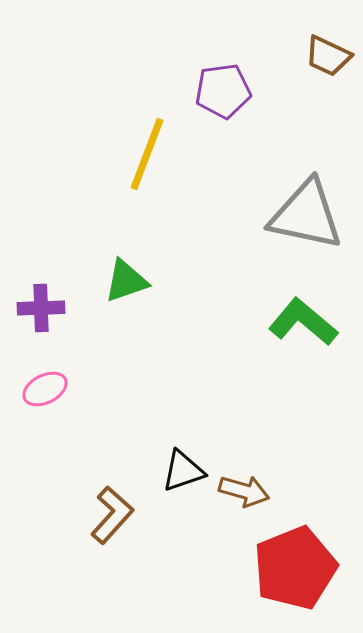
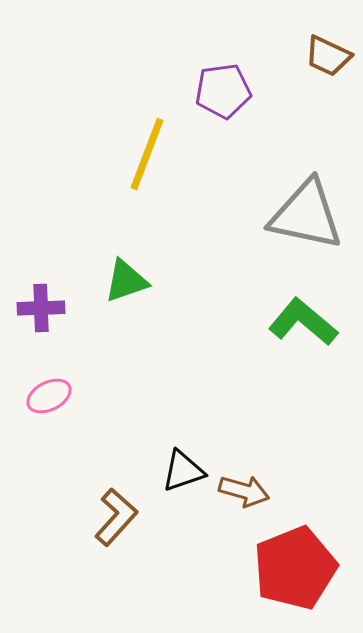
pink ellipse: moved 4 px right, 7 px down
brown L-shape: moved 4 px right, 2 px down
